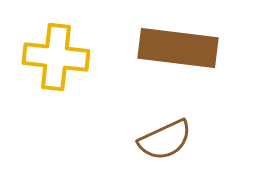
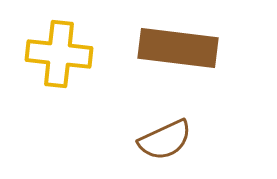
yellow cross: moved 3 px right, 3 px up
